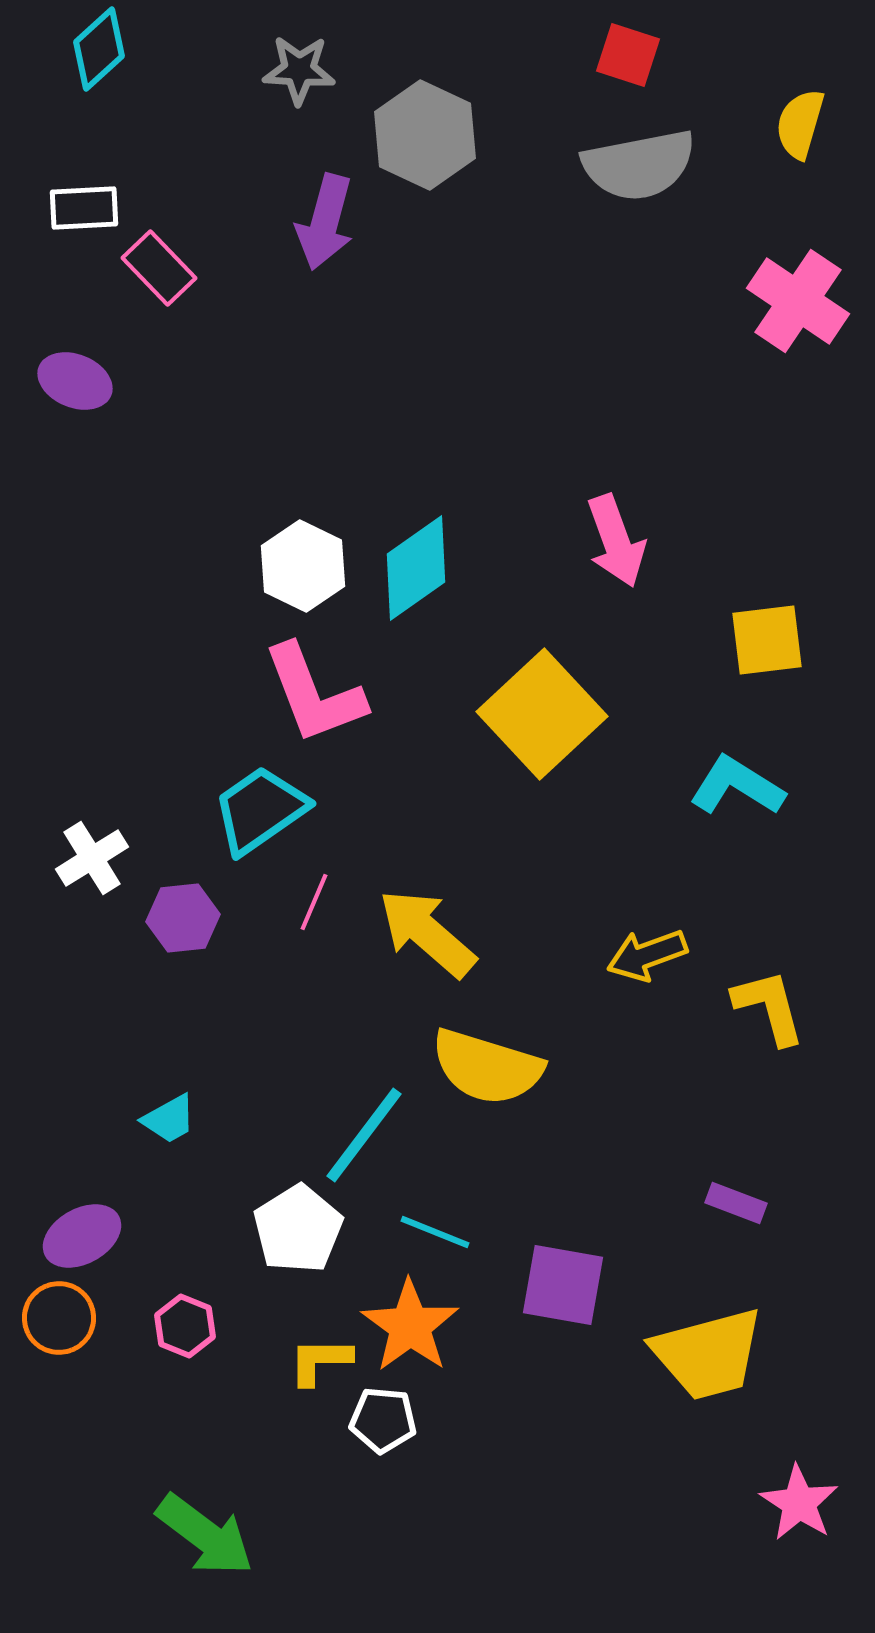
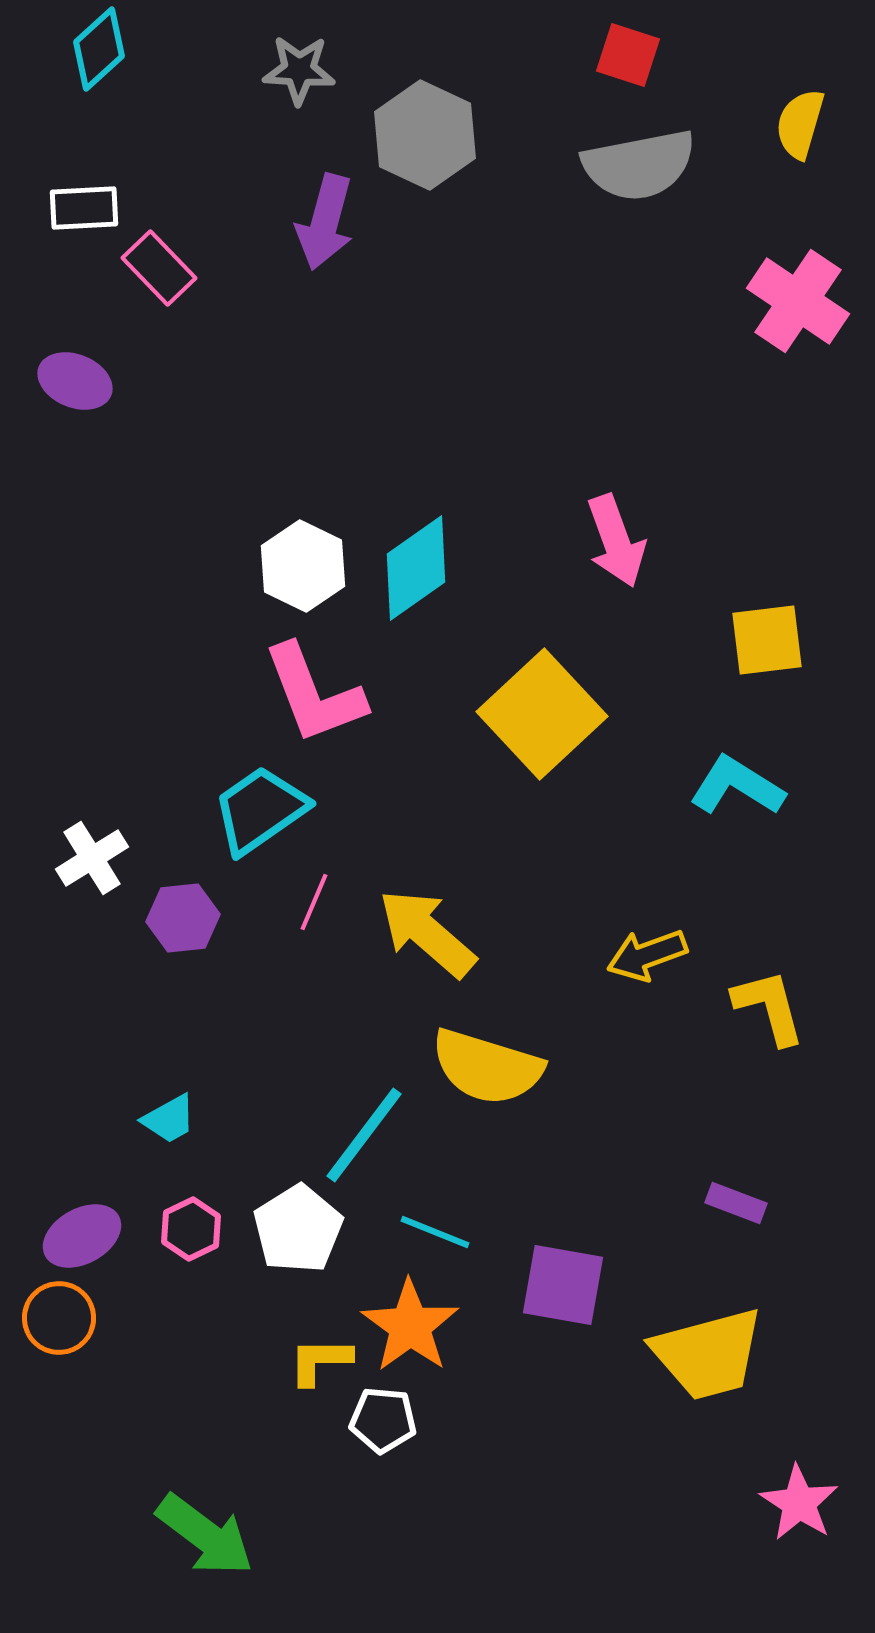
pink hexagon at (185, 1326): moved 6 px right, 97 px up; rotated 12 degrees clockwise
